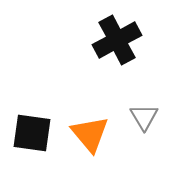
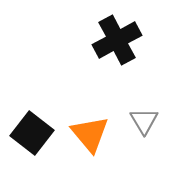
gray triangle: moved 4 px down
black square: rotated 30 degrees clockwise
